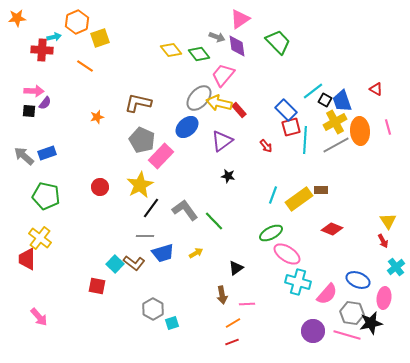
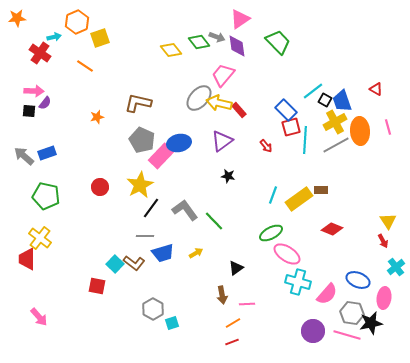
red cross at (42, 50): moved 2 px left, 3 px down; rotated 30 degrees clockwise
green diamond at (199, 54): moved 12 px up
blue ellipse at (187, 127): moved 8 px left, 16 px down; rotated 30 degrees clockwise
